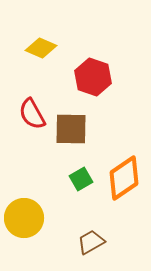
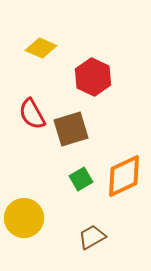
red hexagon: rotated 6 degrees clockwise
brown square: rotated 18 degrees counterclockwise
orange diamond: moved 2 px up; rotated 9 degrees clockwise
brown trapezoid: moved 1 px right, 5 px up
